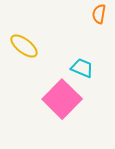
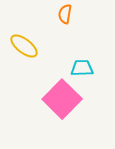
orange semicircle: moved 34 px left
cyan trapezoid: rotated 25 degrees counterclockwise
